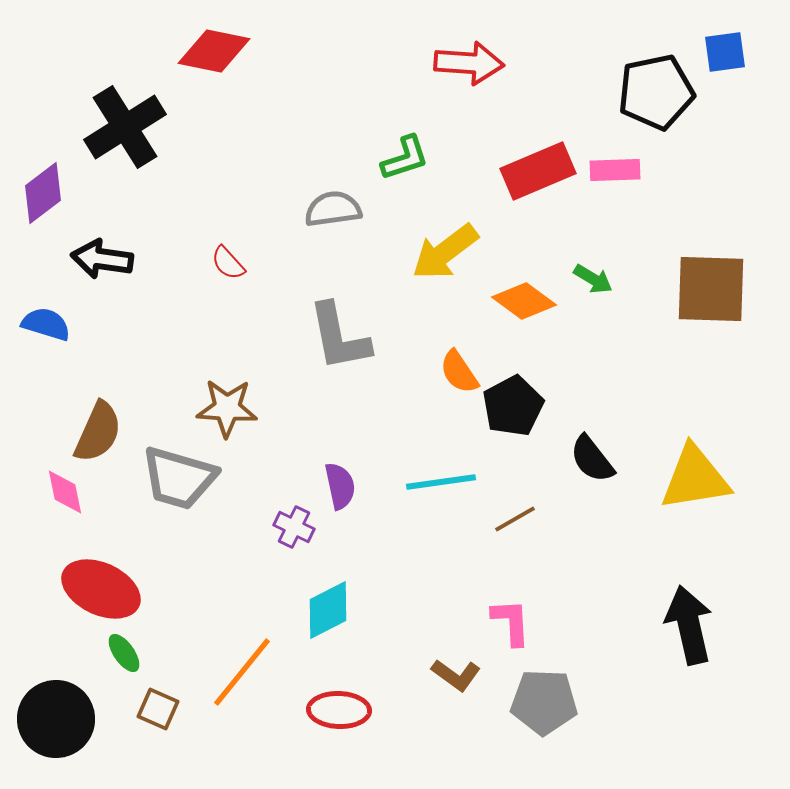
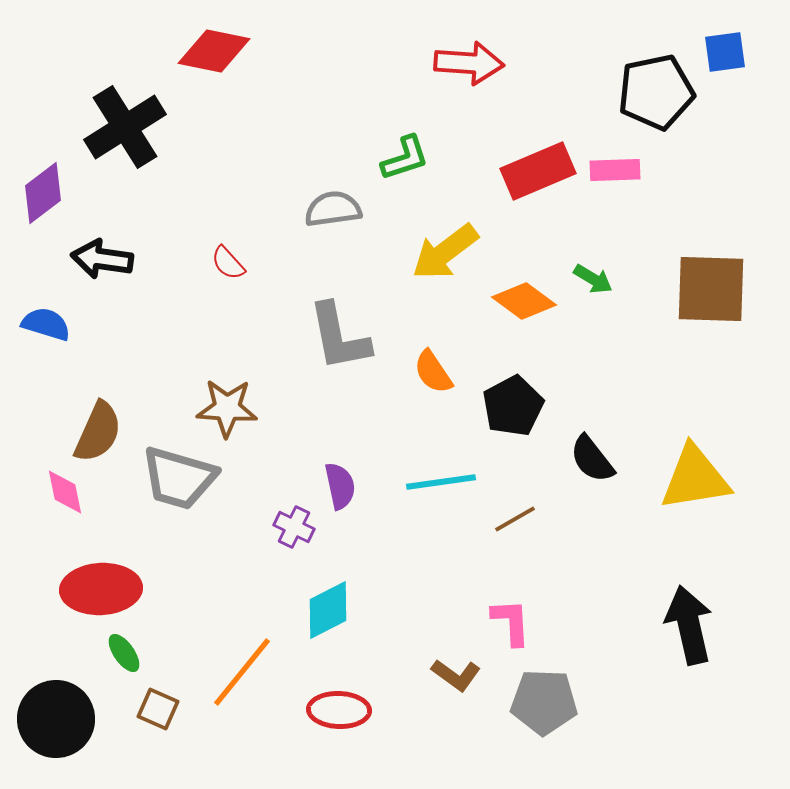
orange semicircle at (459, 372): moved 26 px left
red ellipse at (101, 589): rotated 28 degrees counterclockwise
